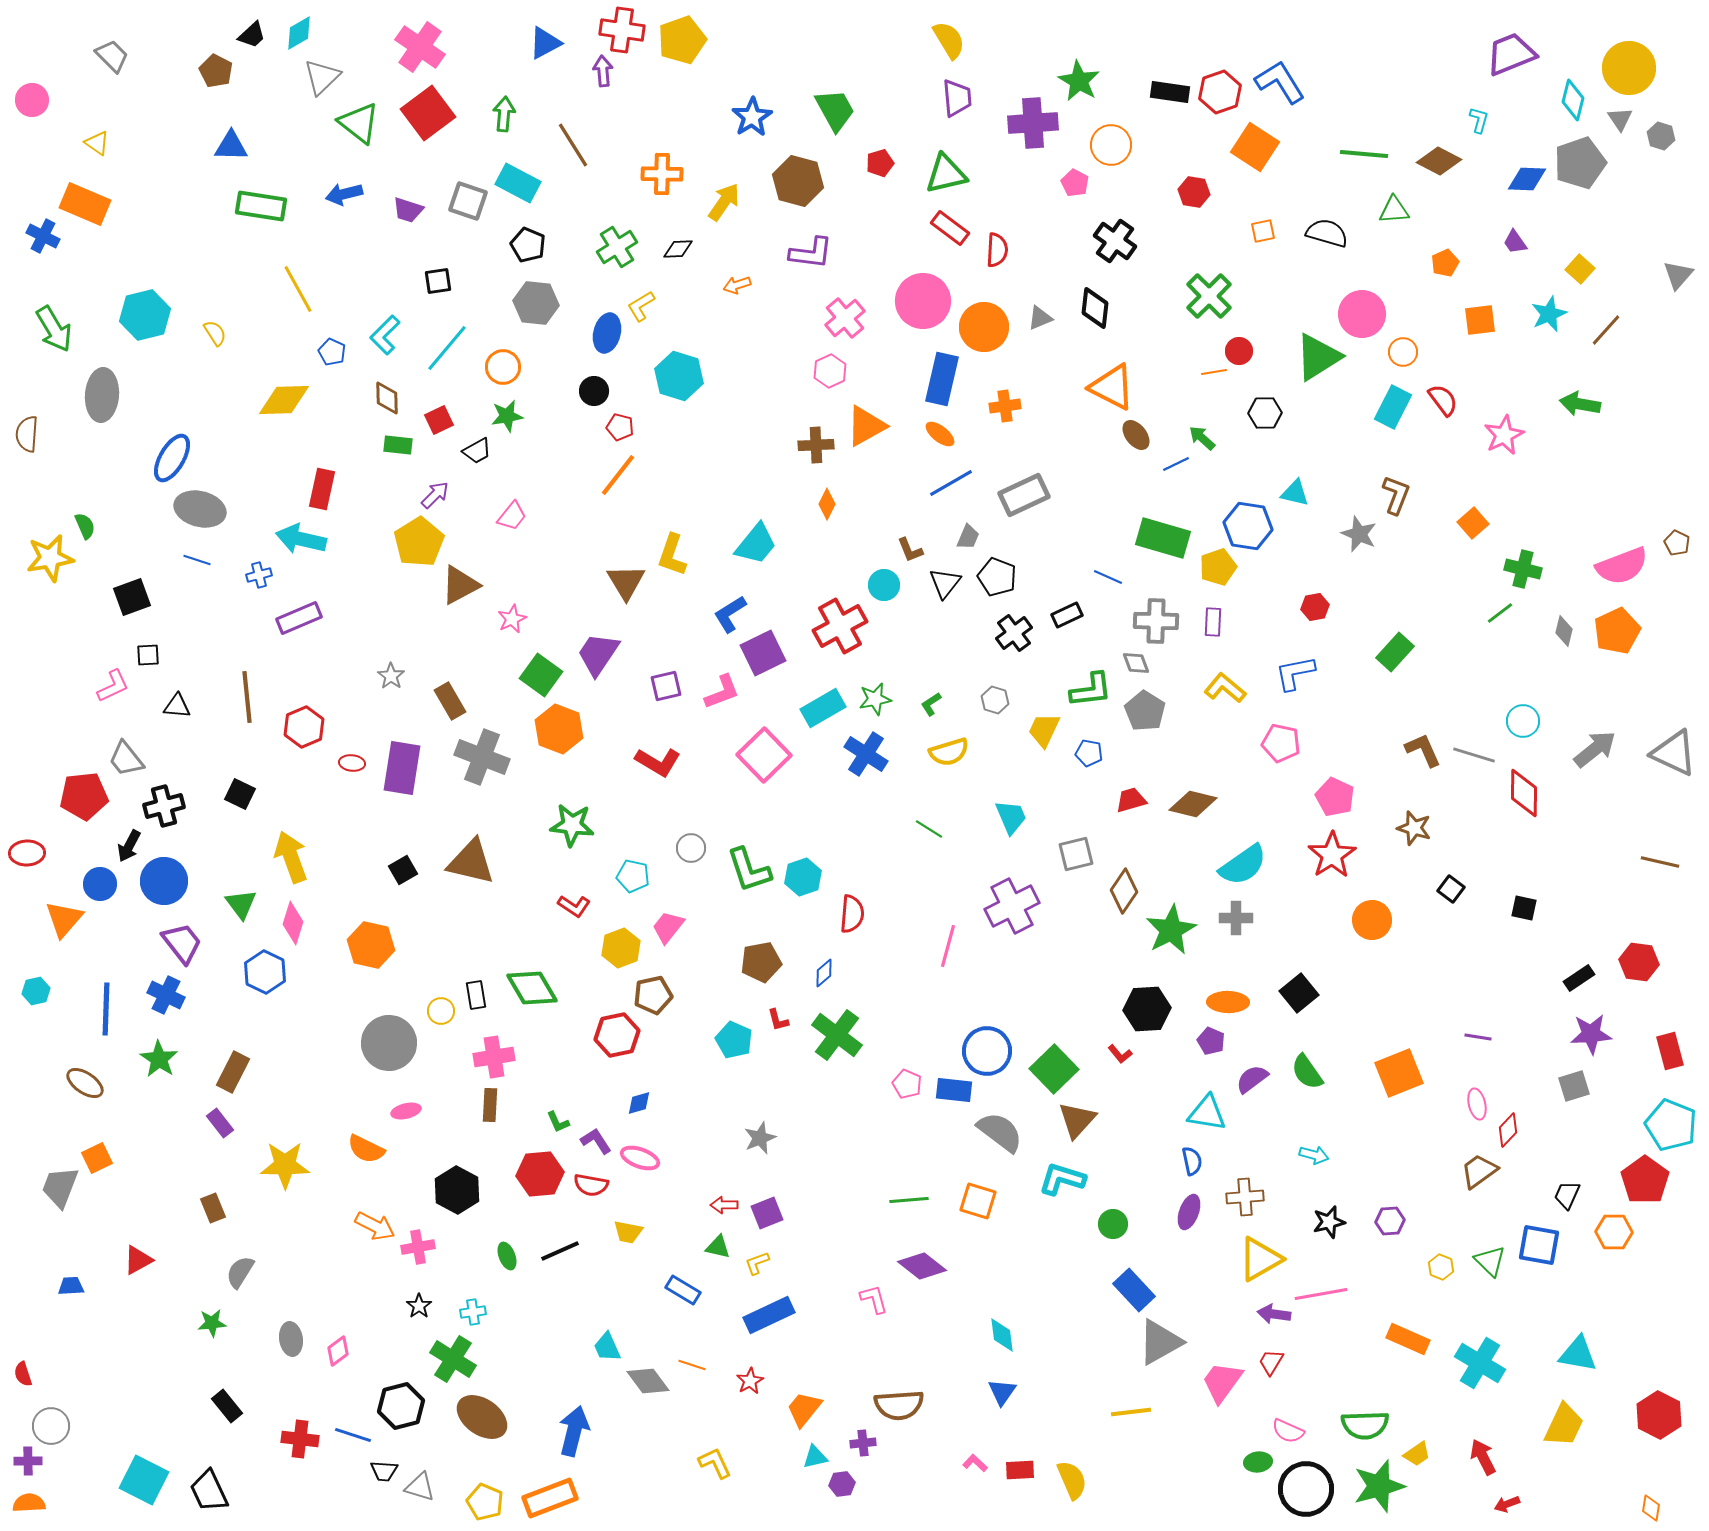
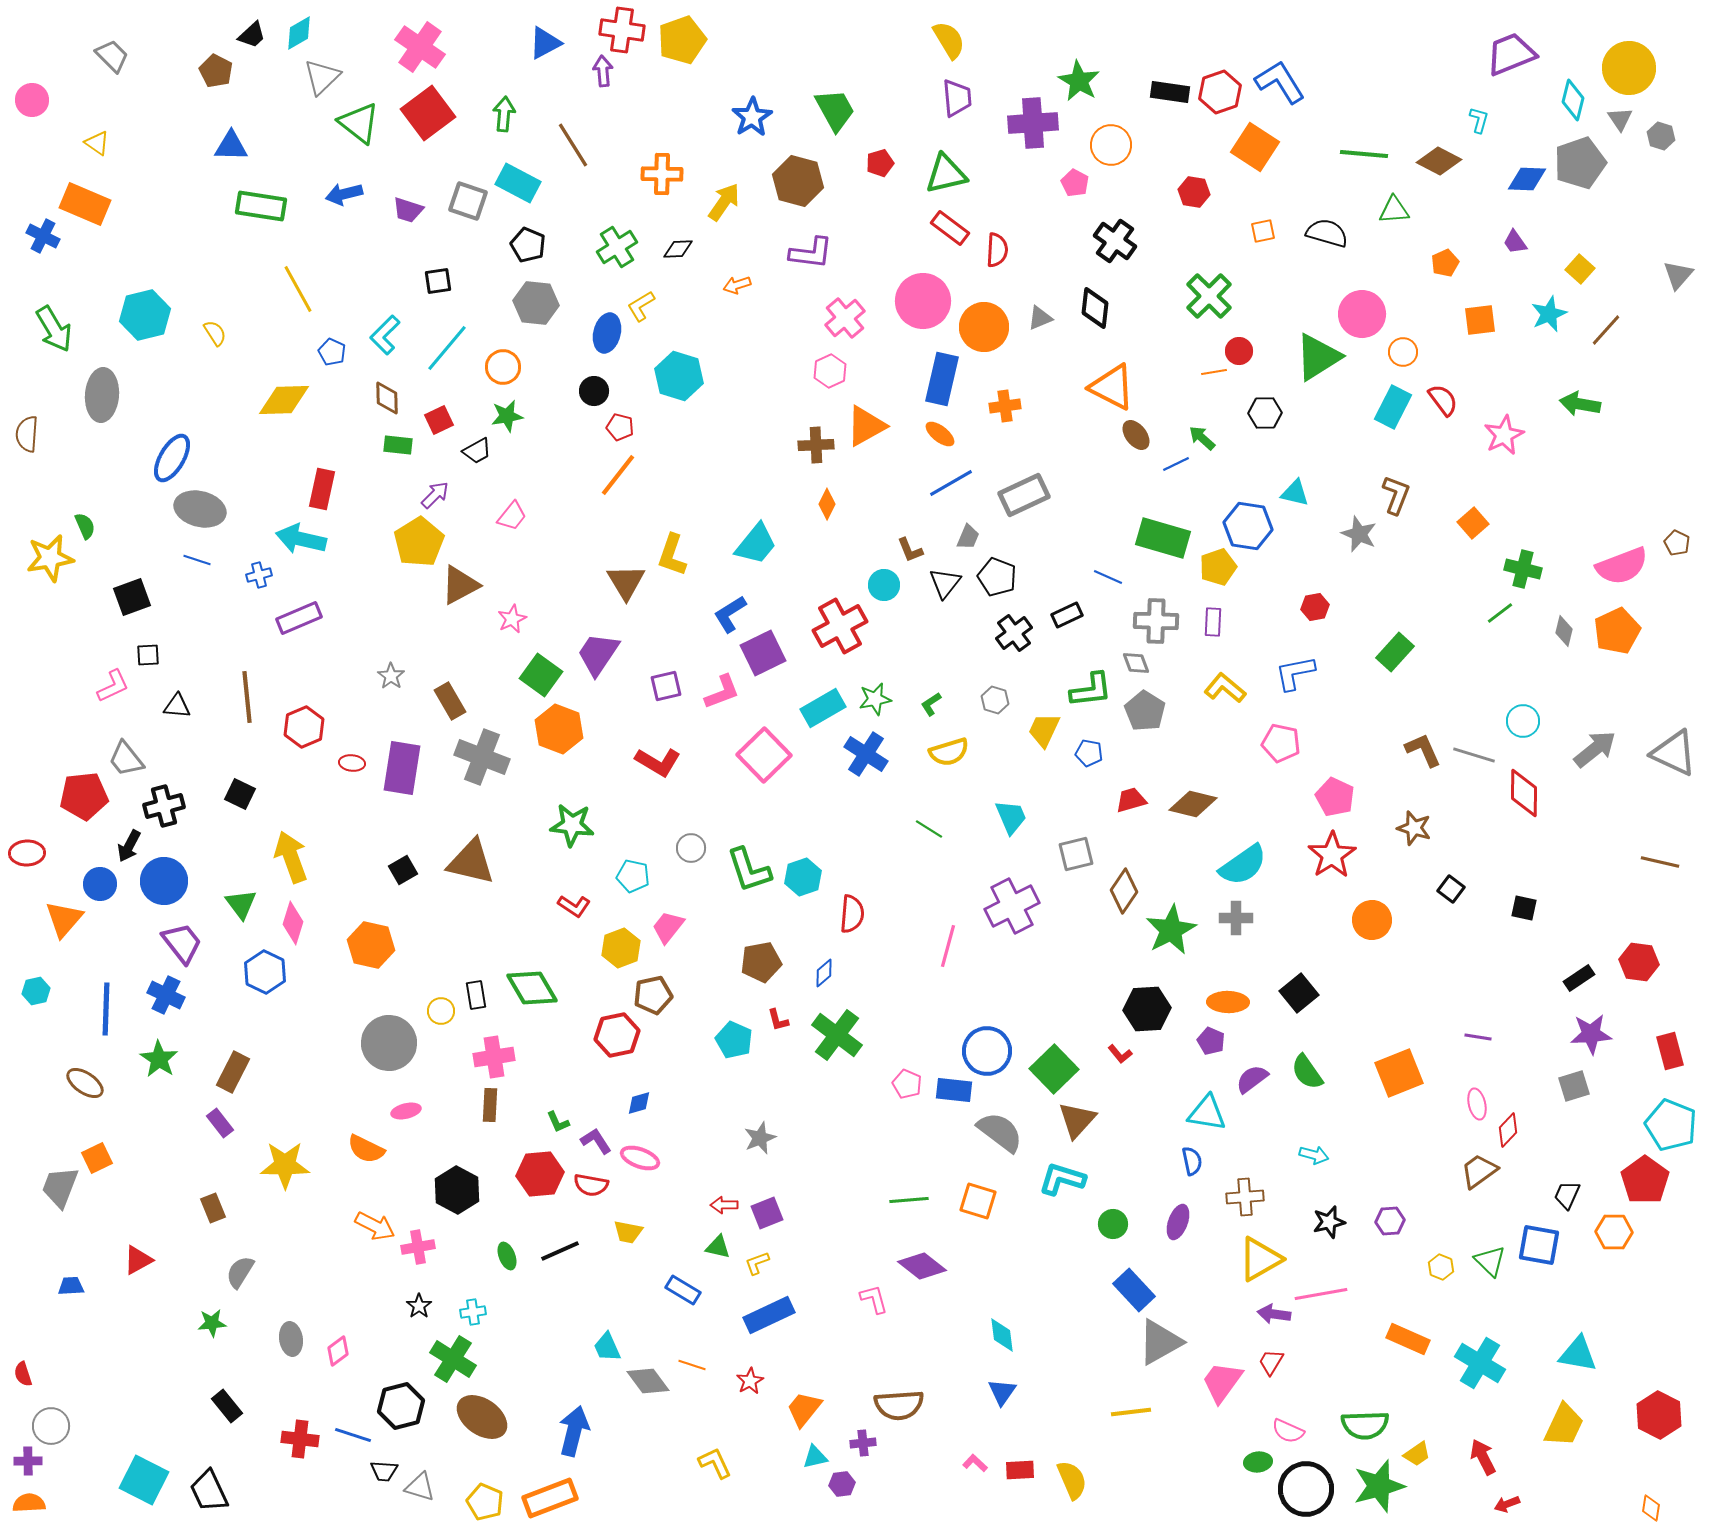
purple ellipse at (1189, 1212): moved 11 px left, 10 px down
